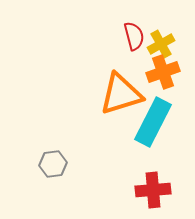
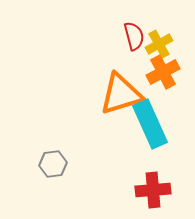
yellow cross: moved 2 px left
orange cross: rotated 8 degrees counterclockwise
cyan rectangle: moved 3 px left, 2 px down; rotated 51 degrees counterclockwise
